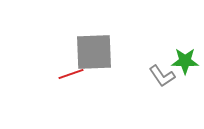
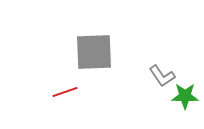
green star: moved 35 px down
red line: moved 6 px left, 18 px down
